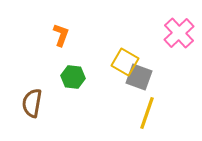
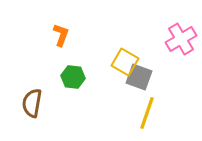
pink cross: moved 2 px right, 6 px down; rotated 12 degrees clockwise
